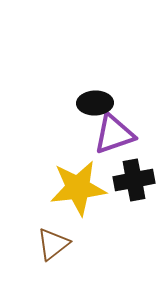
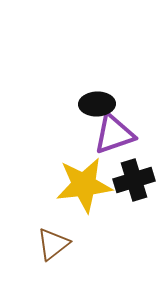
black ellipse: moved 2 px right, 1 px down
black cross: rotated 6 degrees counterclockwise
yellow star: moved 6 px right, 3 px up
